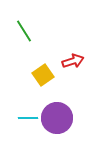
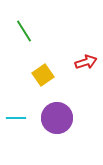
red arrow: moved 13 px right, 1 px down
cyan line: moved 12 px left
